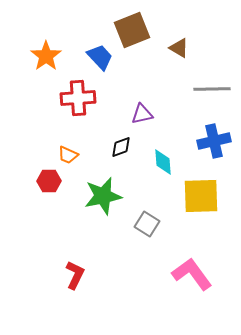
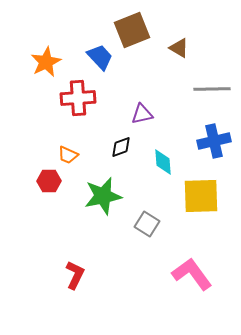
orange star: moved 6 px down; rotated 8 degrees clockwise
